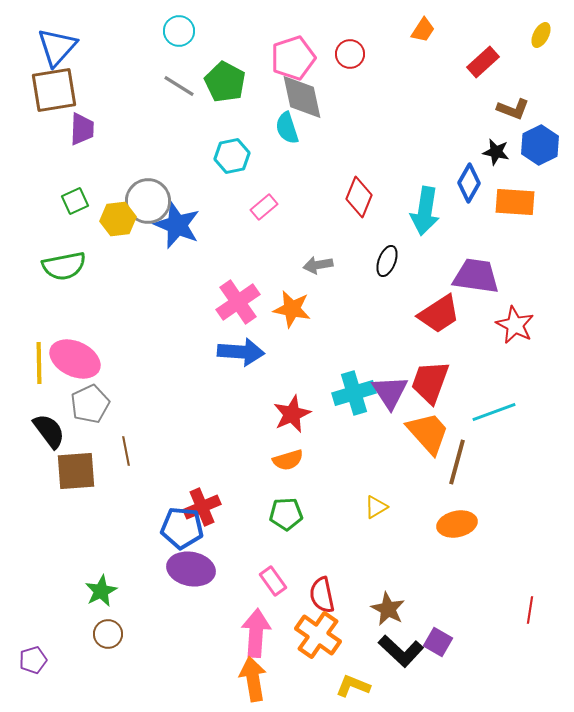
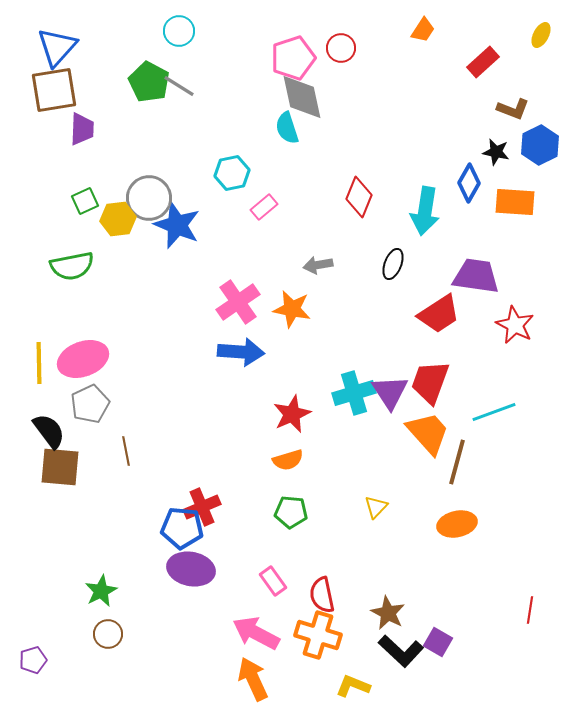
red circle at (350, 54): moved 9 px left, 6 px up
green pentagon at (225, 82): moved 76 px left
cyan hexagon at (232, 156): moved 17 px down
green square at (75, 201): moved 10 px right
gray circle at (148, 201): moved 1 px right, 3 px up
black ellipse at (387, 261): moved 6 px right, 3 px down
green semicircle at (64, 266): moved 8 px right
pink ellipse at (75, 359): moved 8 px right; rotated 45 degrees counterclockwise
brown square at (76, 471): moved 16 px left, 4 px up; rotated 9 degrees clockwise
yellow triangle at (376, 507): rotated 15 degrees counterclockwise
green pentagon at (286, 514): moved 5 px right, 2 px up; rotated 8 degrees clockwise
brown star at (388, 609): moved 4 px down
pink arrow at (256, 633): rotated 66 degrees counterclockwise
orange cross at (318, 635): rotated 18 degrees counterclockwise
orange arrow at (253, 679): rotated 15 degrees counterclockwise
